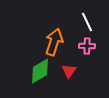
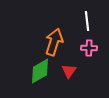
white line: moved 1 px up; rotated 18 degrees clockwise
pink cross: moved 2 px right, 2 px down
